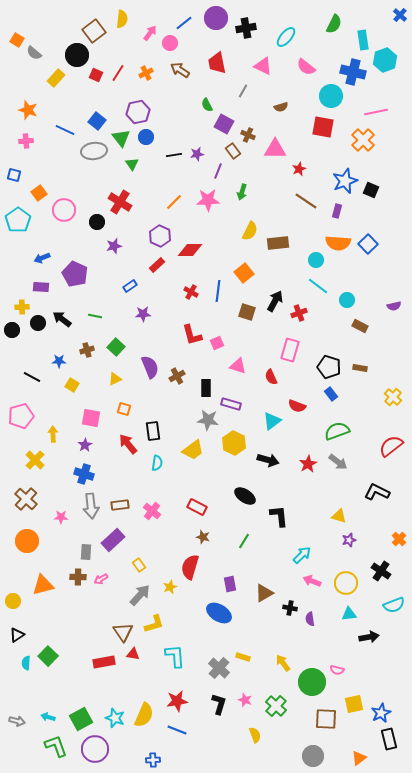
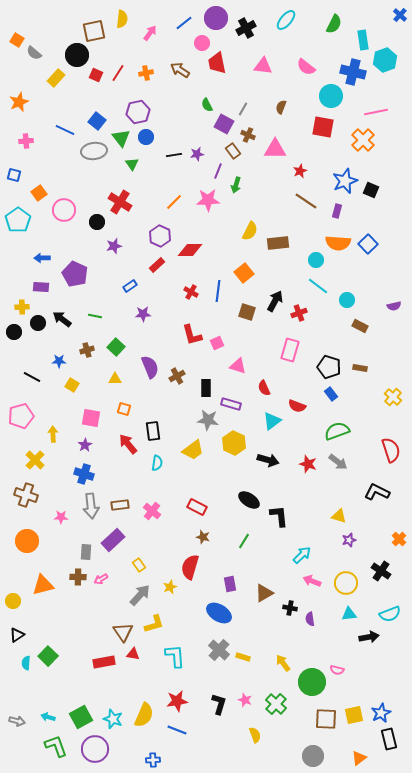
black cross at (246, 28): rotated 18 degrees counterclockwise
brown square at (94, 31): rotated 25 degrees clockwise
cyan ellipse at (286, 37): moved 17 px up
pink circle at (170, 43): moved 32 px right
pink triangle at (263, 66): rotated 18 degrees counterclockwise
orange cross at (146, 73): rotated 16 degrees clockwise
gray line at (243, 91): moved 18 px down
brown semicircle at (281, 107): rotated 128 degrees clockwise
orange star at (28, 110): moved 9 px left, 8 px up; rotated 30 degrees clockwise
red star at (299, 169): moved 1 px right, 2 px down
green arrow at (242, 192): moved 6 px left, 7 px up
blue arrow at (42, 258): rotated 21 degrees clockwise
black circle at (12, 330): moved 2 px right, 2 px down
red semicircle at (271, 377): moved 7 px left, 11 px down
yellow triangle at (115, 379): rotated 24 degrees clockwise
red semicircle at (391, 446): moved 4 px down; rotated 110 degrees clockwise
red star at (308, 464): rotated 24 degrees counterclockwise
black ellipse at (245, 496): moved 4 px right, 4 px down
brown cross at (26, 499): moved 4 px up; rotated 25 degrees counterclockwise
cyan semicircle at (394, 605): moved 4 px left, 9 px down
gray cross at (219, 668): moved 18 px up
yellow square at (354, 704): moved 11 px down
green cross at (276, 706): moved 2 px up
cyan star at (115, 718): moved 2 px left, 1 px down
green square at (81, 719): moved 2 px up
